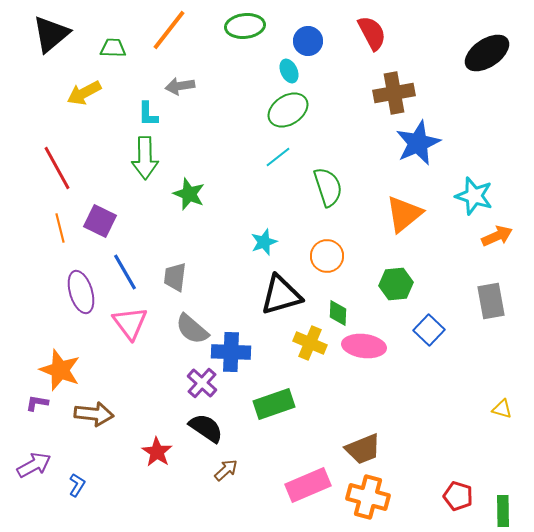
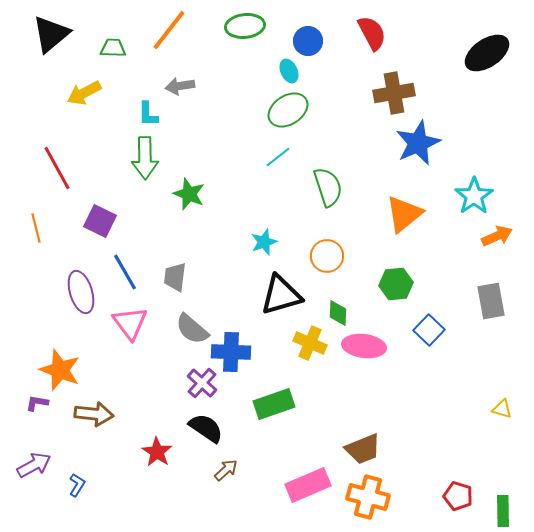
cyan star at (474, 196): rotated 21 degrees clockwise
orange line at (60, 228): moved 24 px left
